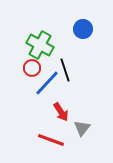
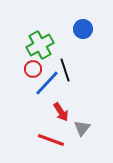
green cross: rotated 32 degrees clockwise
red circle: moved 1 px right, 1 px down
